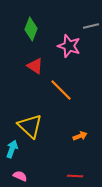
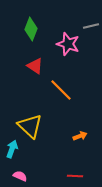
pink star: moved 1 px left, 2 px up
